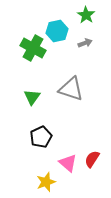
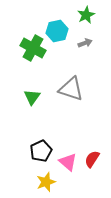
green star: rotated 12 degrees clockwise
black pentagon: moved 14 px down
pink triangle: moved 1 px up
